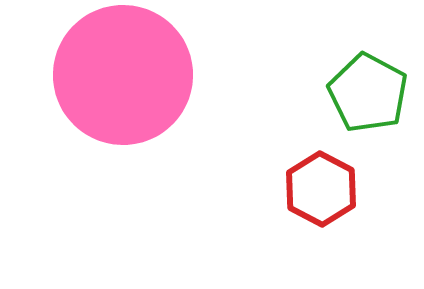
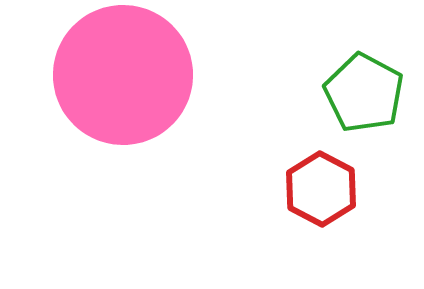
green pentagon: moved 4 px left
